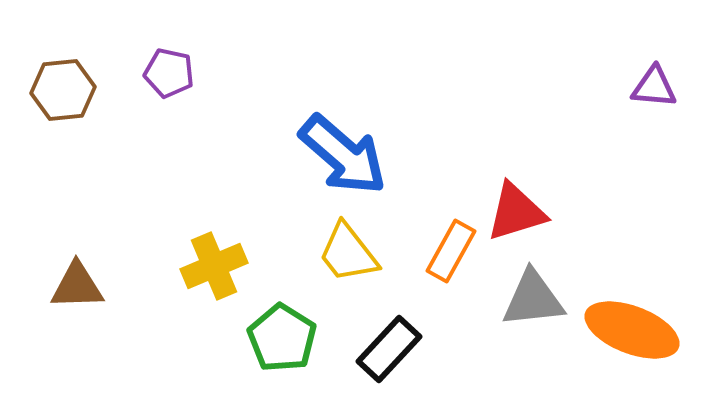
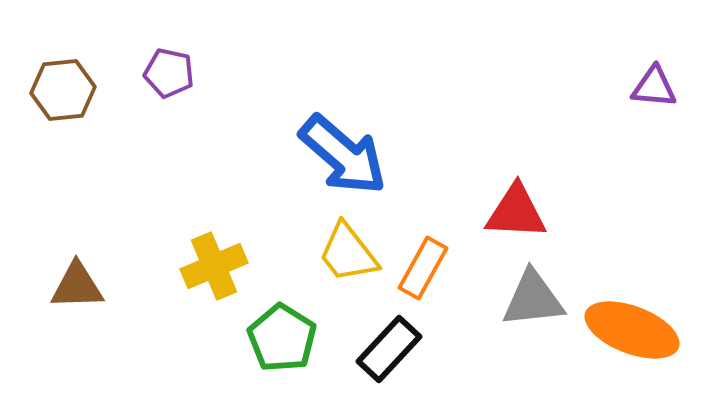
red triangle: rotated 20 degrees clockwise
orange rectangle: moved 28 px left, 17 px down
